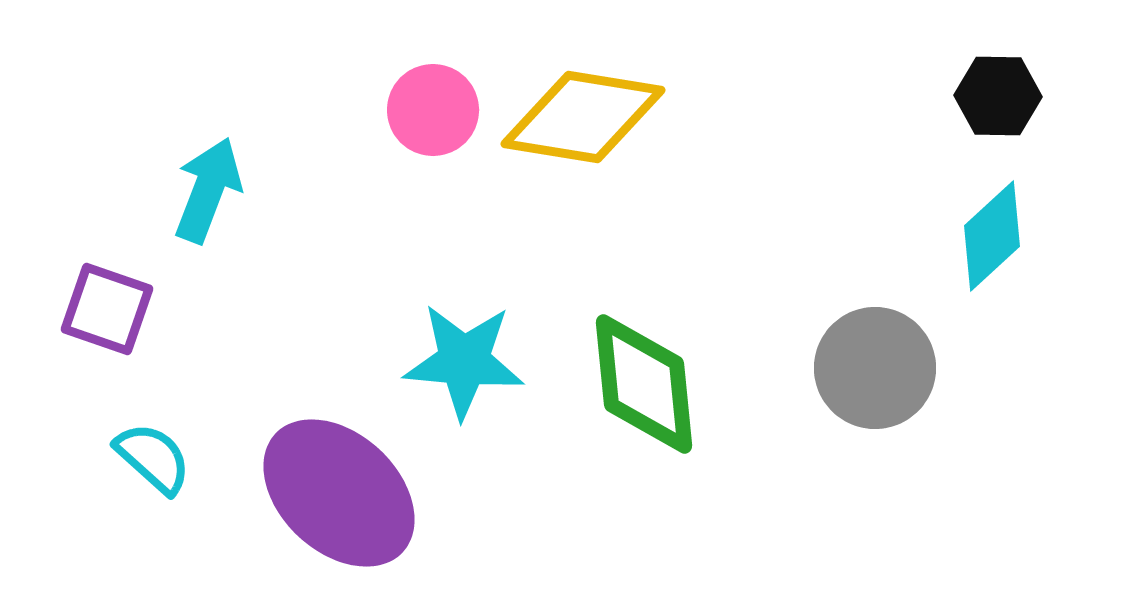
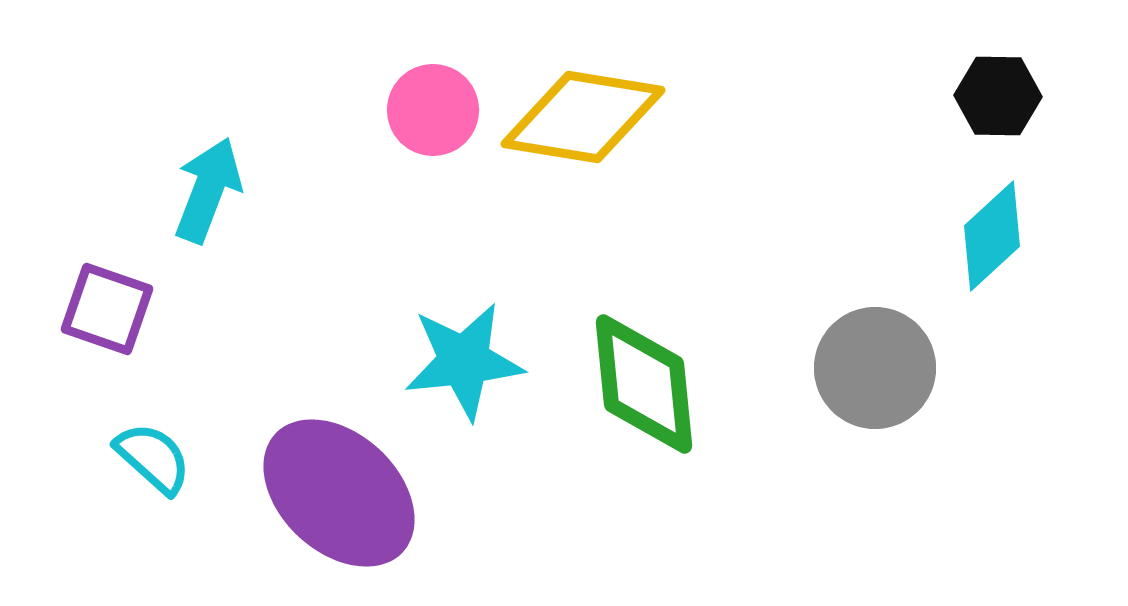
cyan star: rotated 11 degrees counterclockwise
